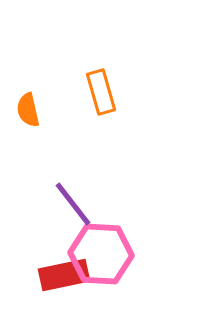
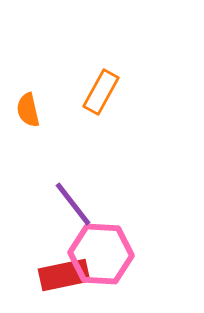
orange rectangle: rotated 45 degrees clockwise
